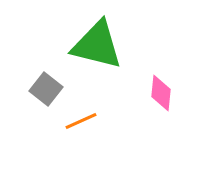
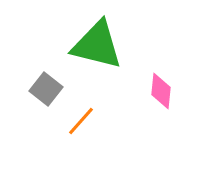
pink diamond: moved 2 px up
orange line: rotated 24 degrees counterclockwise
